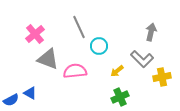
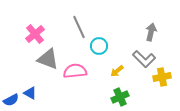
gray L-shape: moved 2 px right
